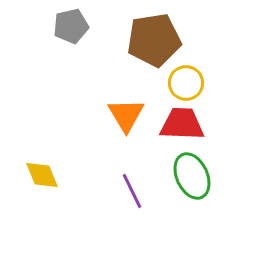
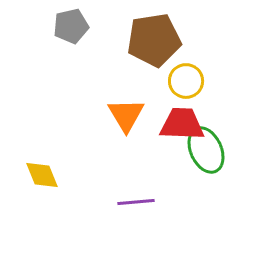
yellow circle: moved 2 px up
green ellipse: moved 14 px right, 26 px up
purple line: moved 4 px right, 11 px down; rotated 69 degrees counterclockwise
